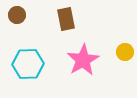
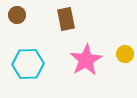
yellow circle: moved 2 px down
pink star: moved 3 px right
